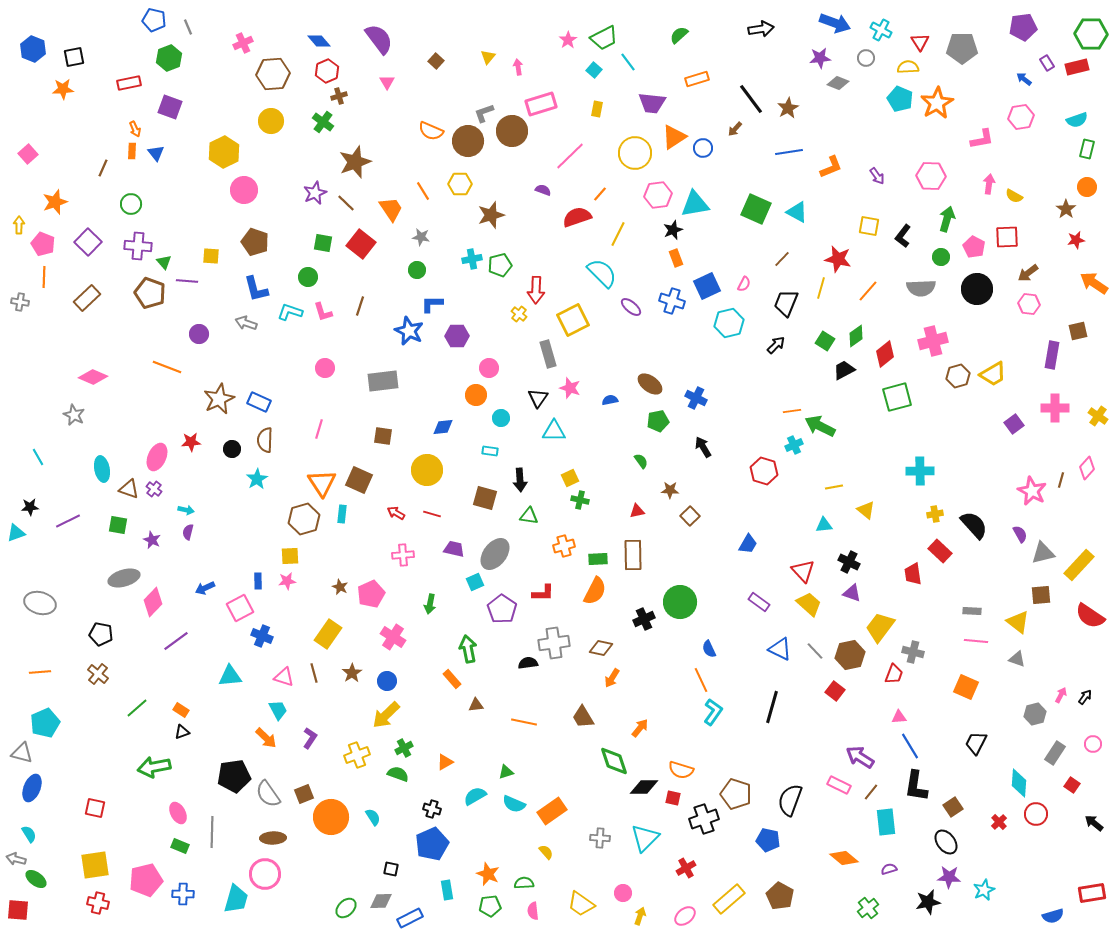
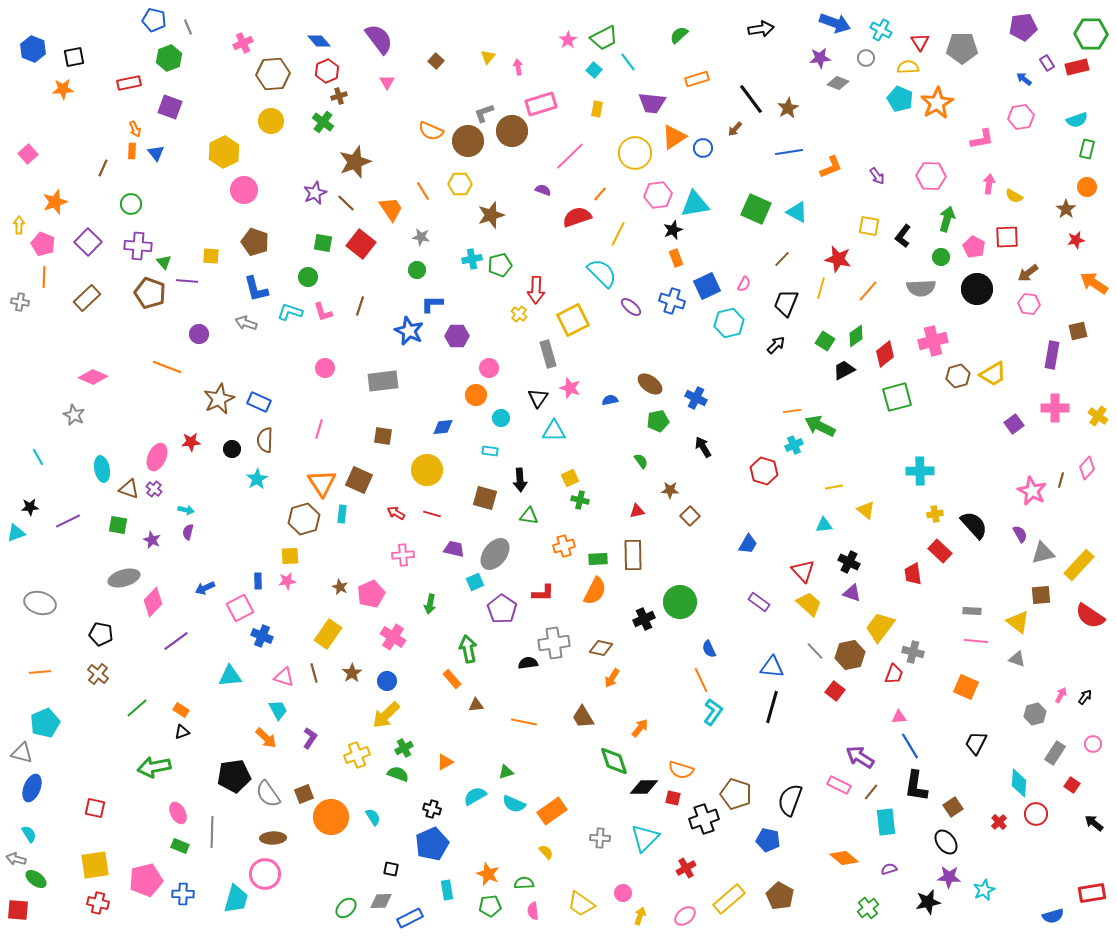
blue triangle at (780, 649): moved 8 px left, 18 px down; rotated 20 degrees counterclockwise
